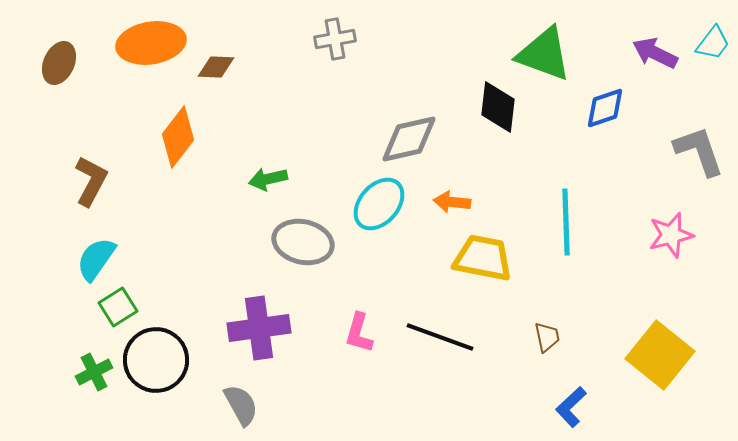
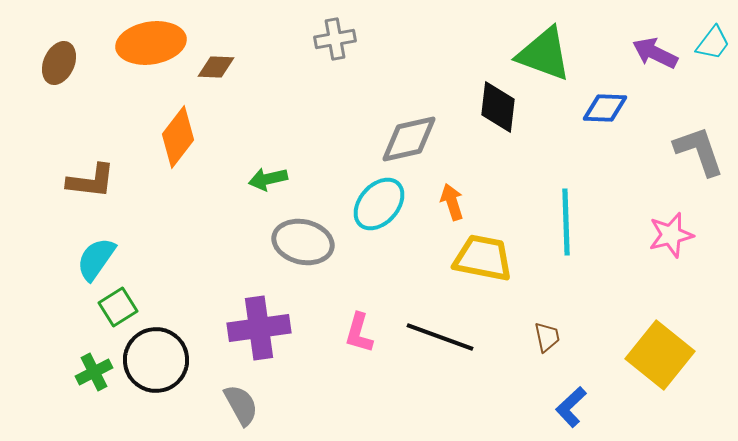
blue diamond: rotated 21 degrees clockwise
brown L-shape: rotated 69 degrees clockwise
orange arrow: rotated 66 degrees clockwise
